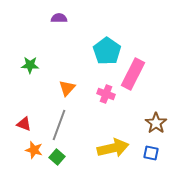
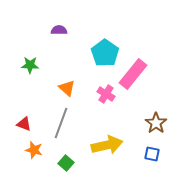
purple semicircle: moved 12 px down
cyan pentagon: moved 2 px left, 2 px down
pink rectangle: rotated 12 degrees clockwise
orange triangle: rotated 30 degrees counterclockwise
pink cross: rotated 12 degrees clockwise
gray line: moved 2 px right, 2 px up
yellow arrow: moved 6 px left, 3 px up
blue square: moved 1 px right, 1 px down
green square: moved 9 px right, 6 px down
